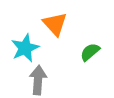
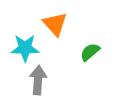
cyan star: rotated 24 degrees clockwise
